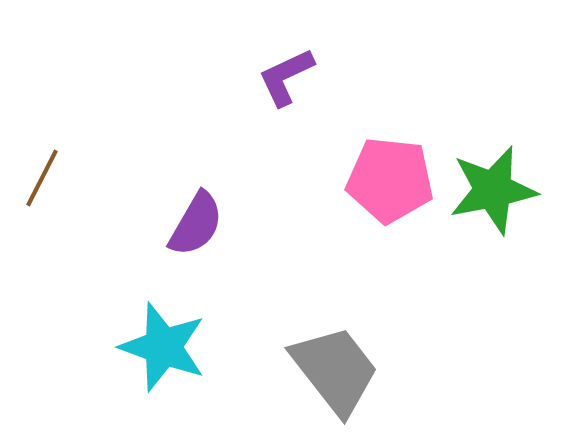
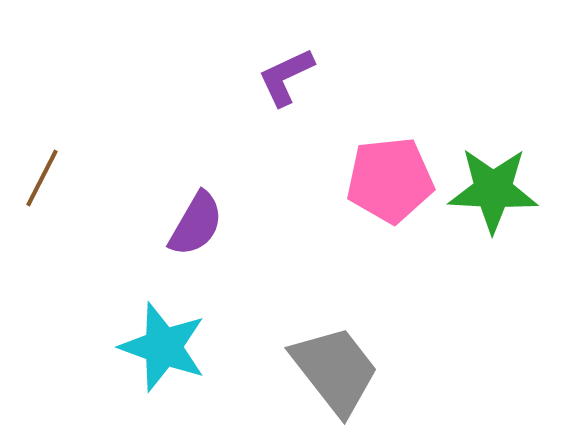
pink pentagon: rotated 12 degrees counterclockwise
green star: rotated 14 degrees clockwise
